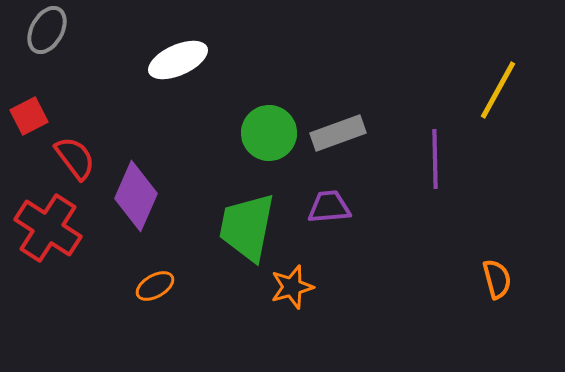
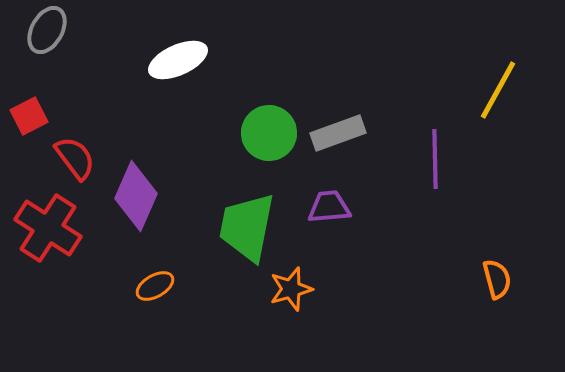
orange star: moved 1 px left, 2 px down
